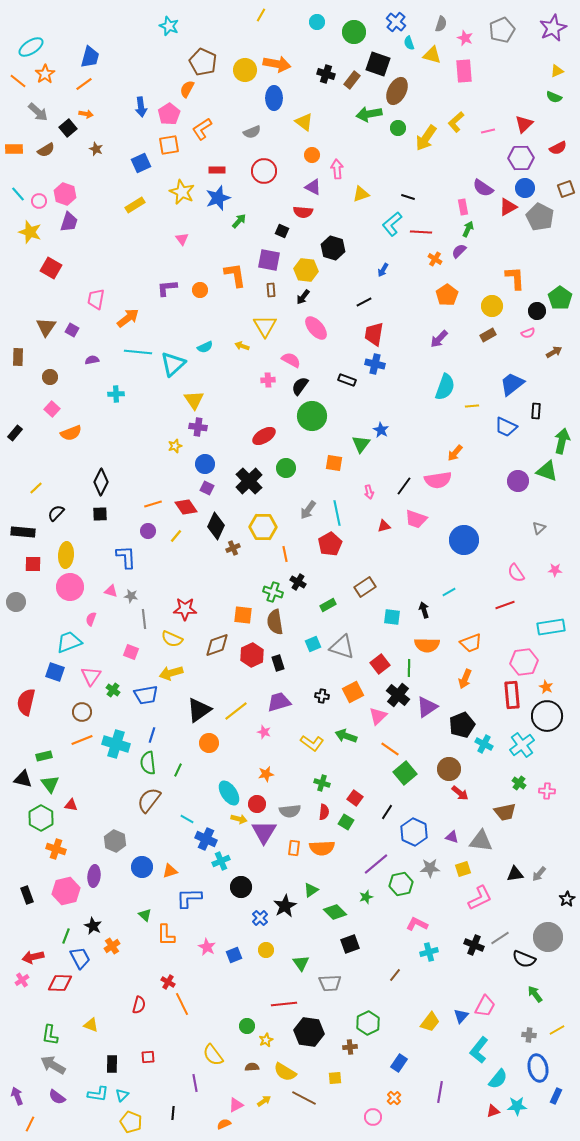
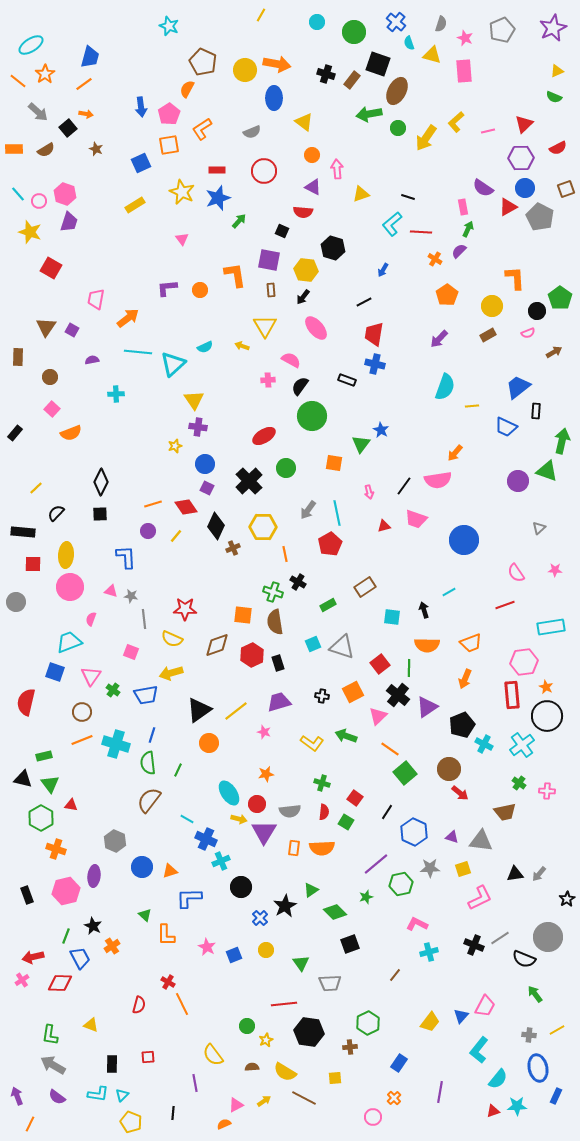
cyan ellipse at (31, 47): moved 2 px up
blue trapezoid at (512, 384): moved 6 px right, 3 px down
